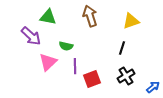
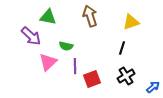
yellow triangle: moved 1 px down
